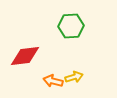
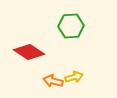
red diamond: moved 4 px right, 4 px up; rotated 40 degrees clockwise
